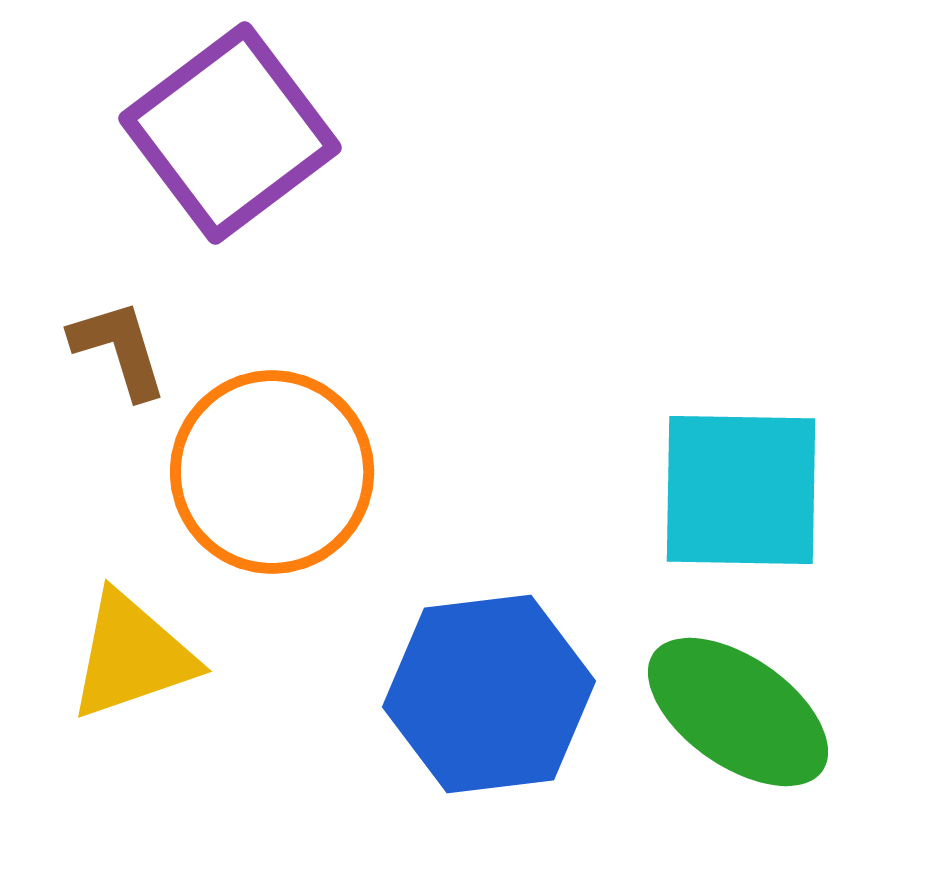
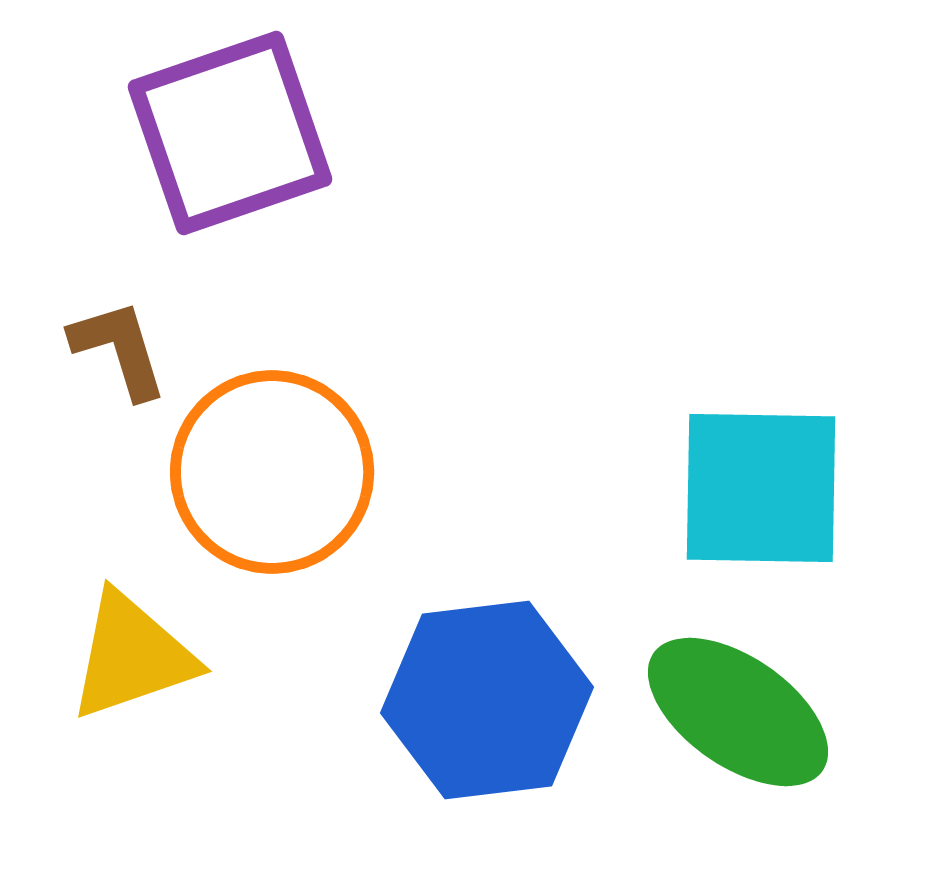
purple square: rotated 18 degrees clockwise
cyan square: moved 20 px right, 2 px up
blue hexagon: moved 2 px left, 6 px down
